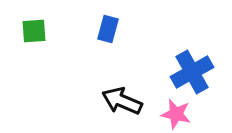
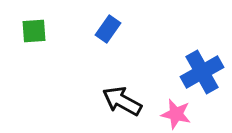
blue rectangle: rotated 20 degrees clockwise
blue cross: moved 10 px right
black arrow: rotated 6 degrees clockwise
